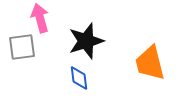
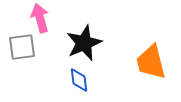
black star: moved 2 px left, 2 px down; rotated 6 degrees counterclockwise
orange trapezoid: moved 1 px right, 1 px up
blue diamond: moved 2 px down
